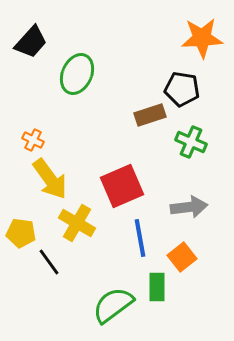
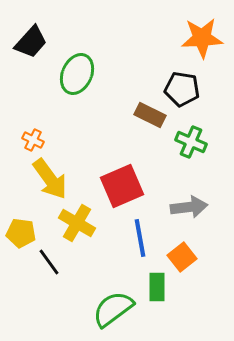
brown rectangle: rotated 44 degrees clockwise
green semicircle: moved 4 px down
